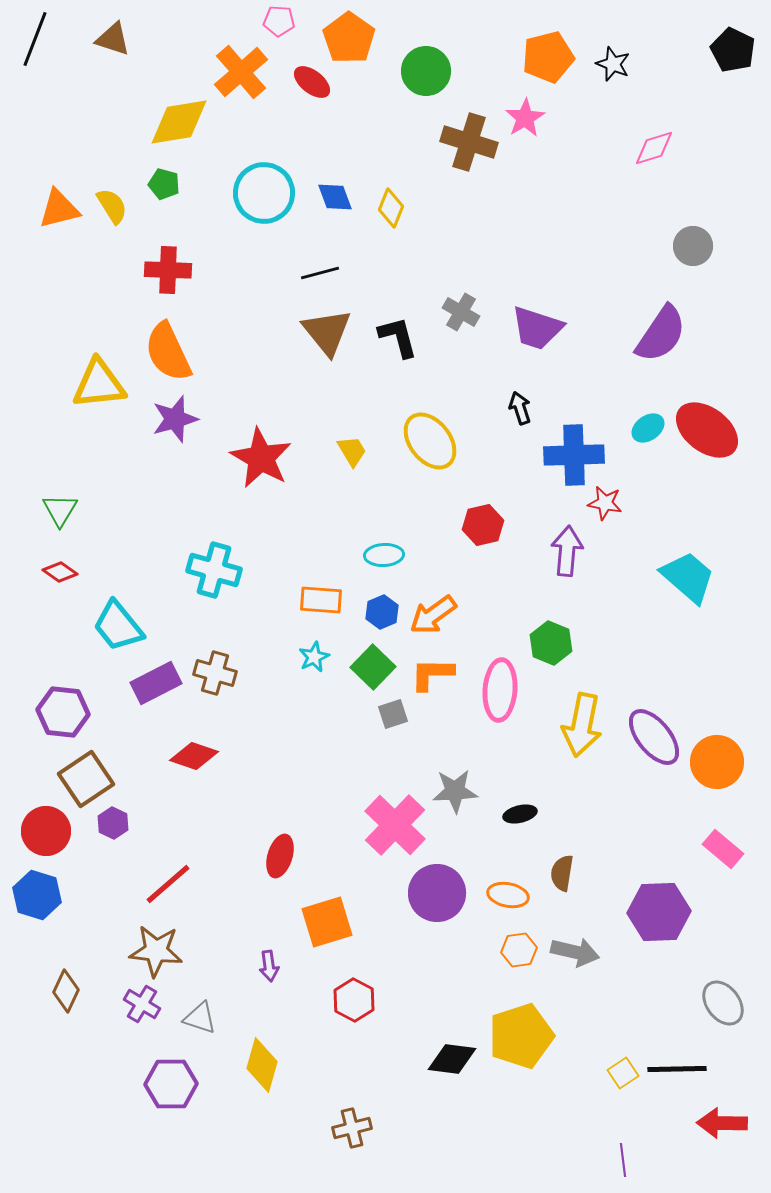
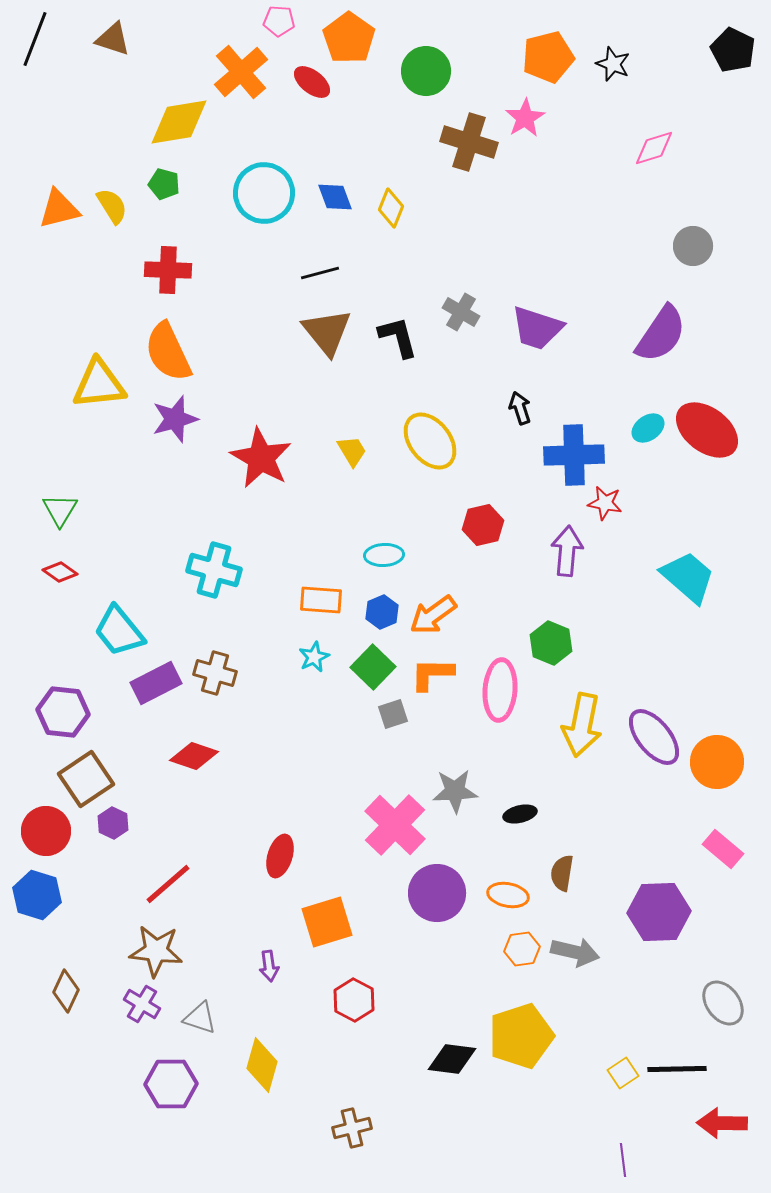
cyan trapezoid at (118, 626): moved 1 px right, 5 px down
orange hexagon at (519, 950): moved 3 px right, 1 px up
